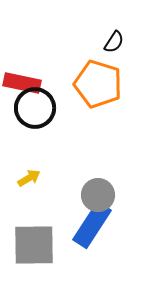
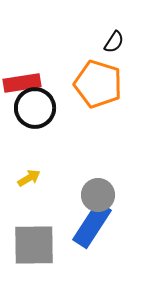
red rectangle: rotated 21 degrees counterclockwise
